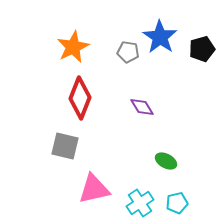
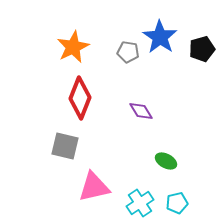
purple diamond: moved 1 px left, 4 px down
pink triangle: moved 2 px up
